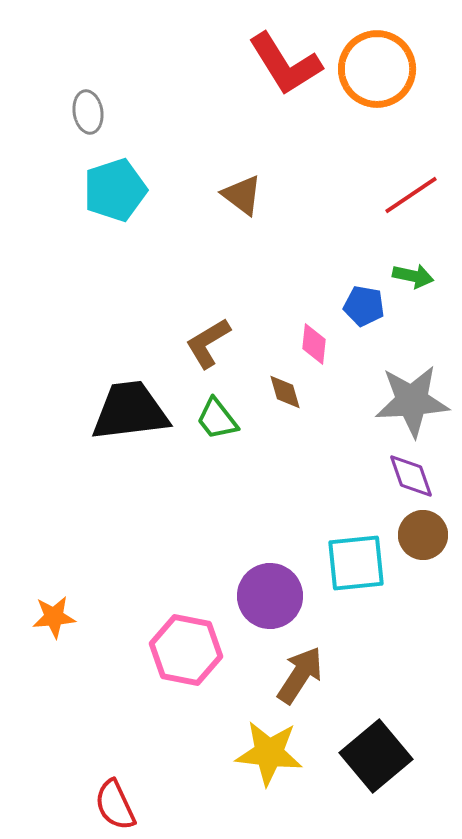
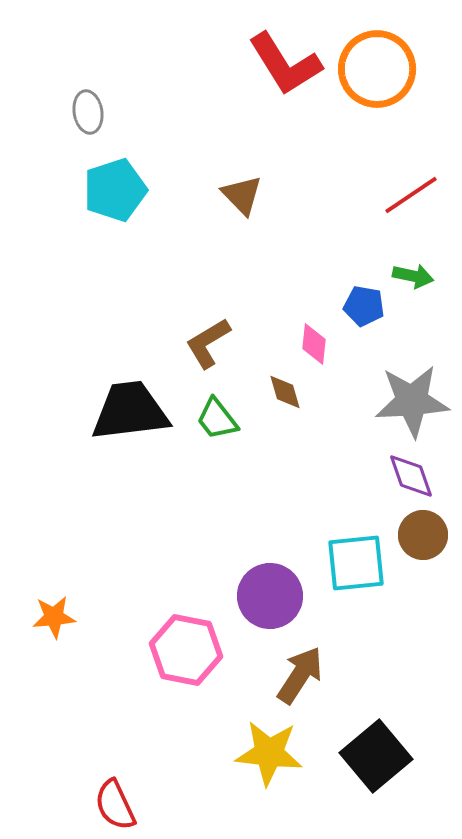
brown triangle: rotated 9 degrees clockwise
